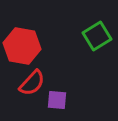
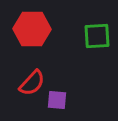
green square: rotated 28 degrees clockwise
red hexagon: moved 10 px right, 17 px up; rotated 9 degrees counterclockwise
